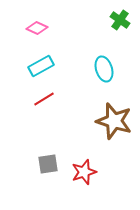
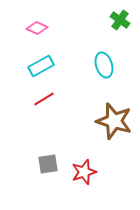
cyan ellipse: moved 4 px up
